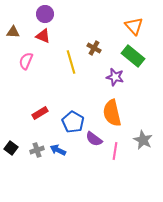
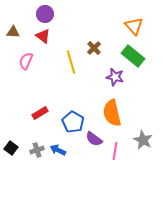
red triangle: rotated 14 degrees clockwise
brown cross: rotated 16 degrees clockwise
